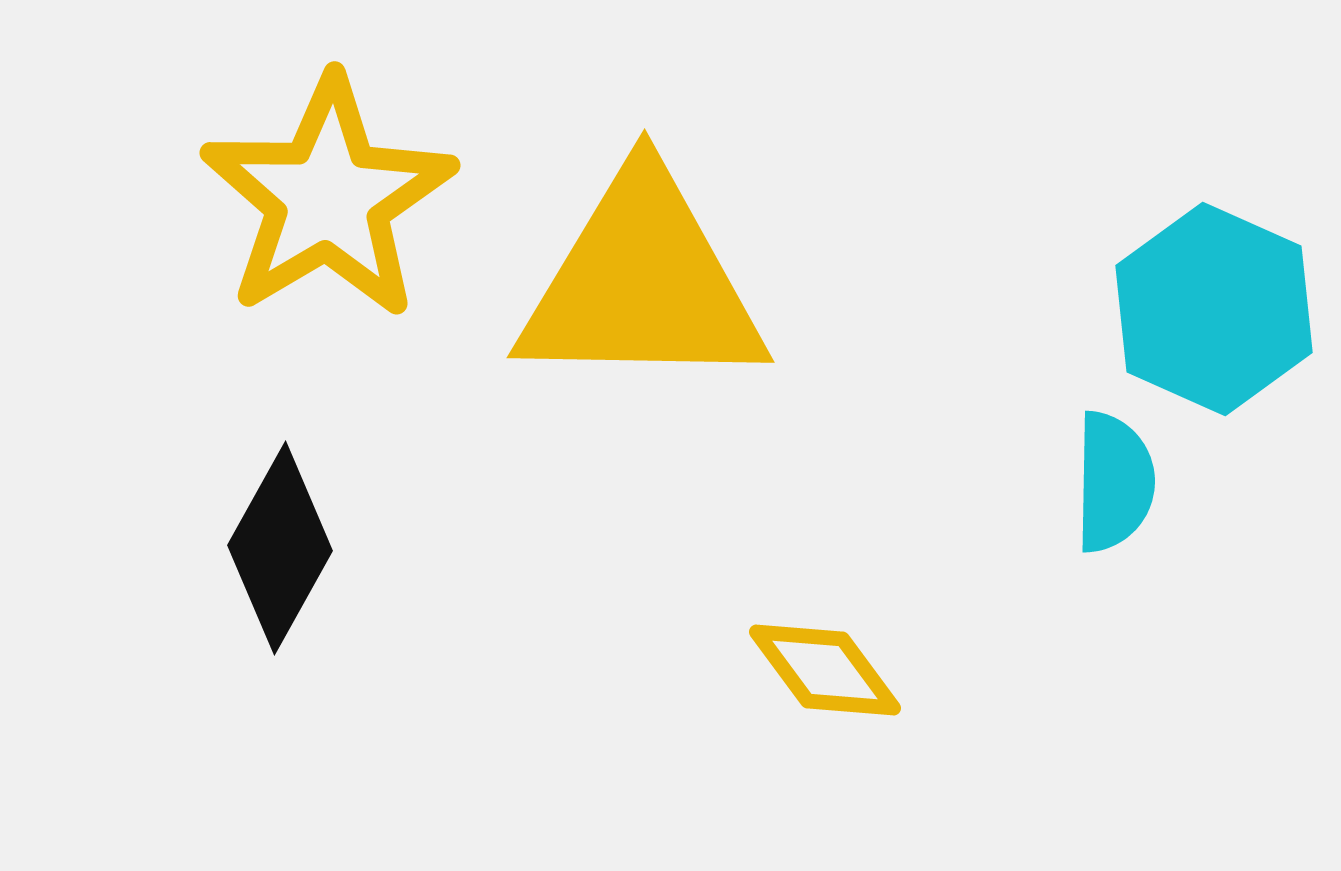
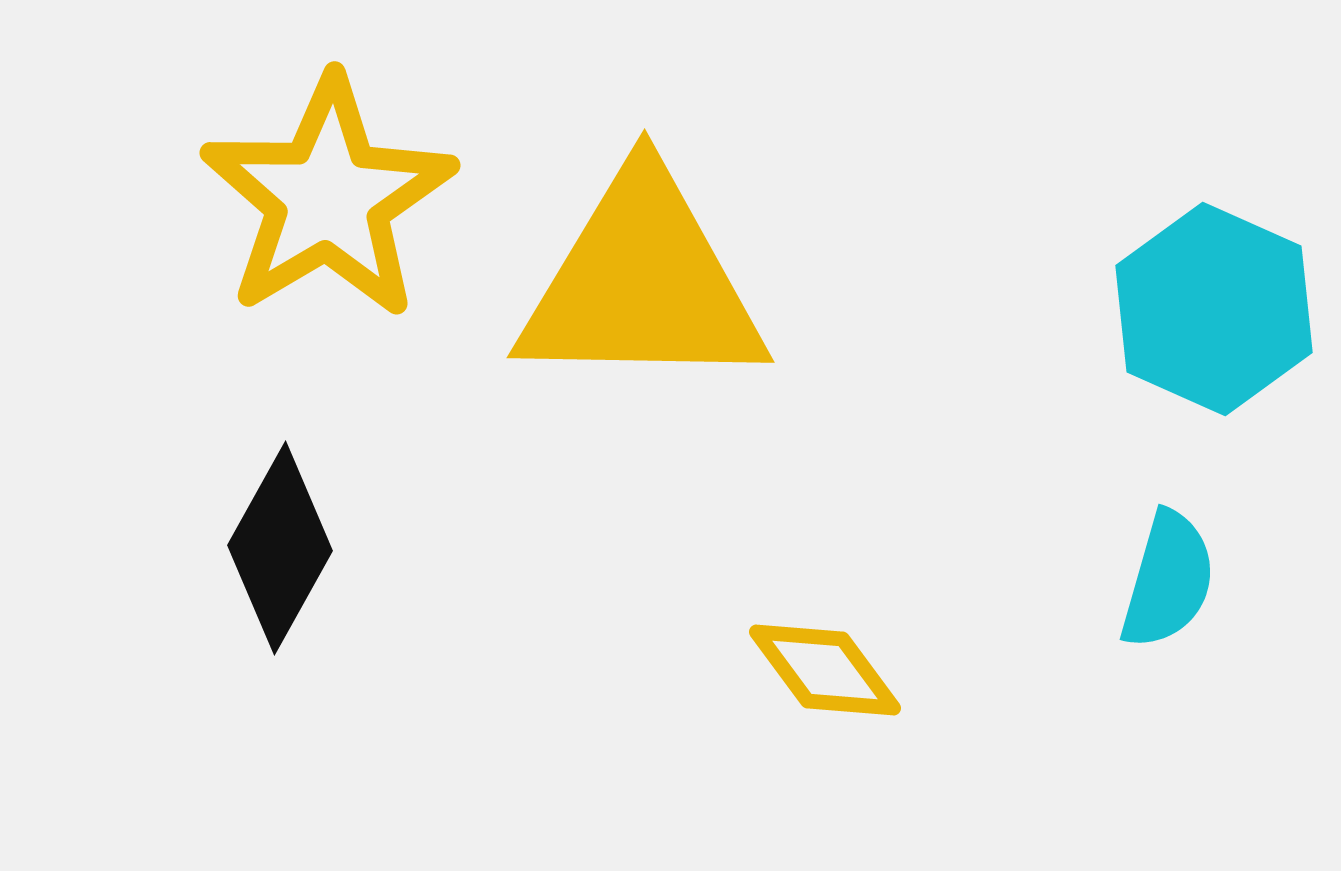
cyan semicircle: moved 54 px right, 98 px down; rotated 15 degrees clockwise
